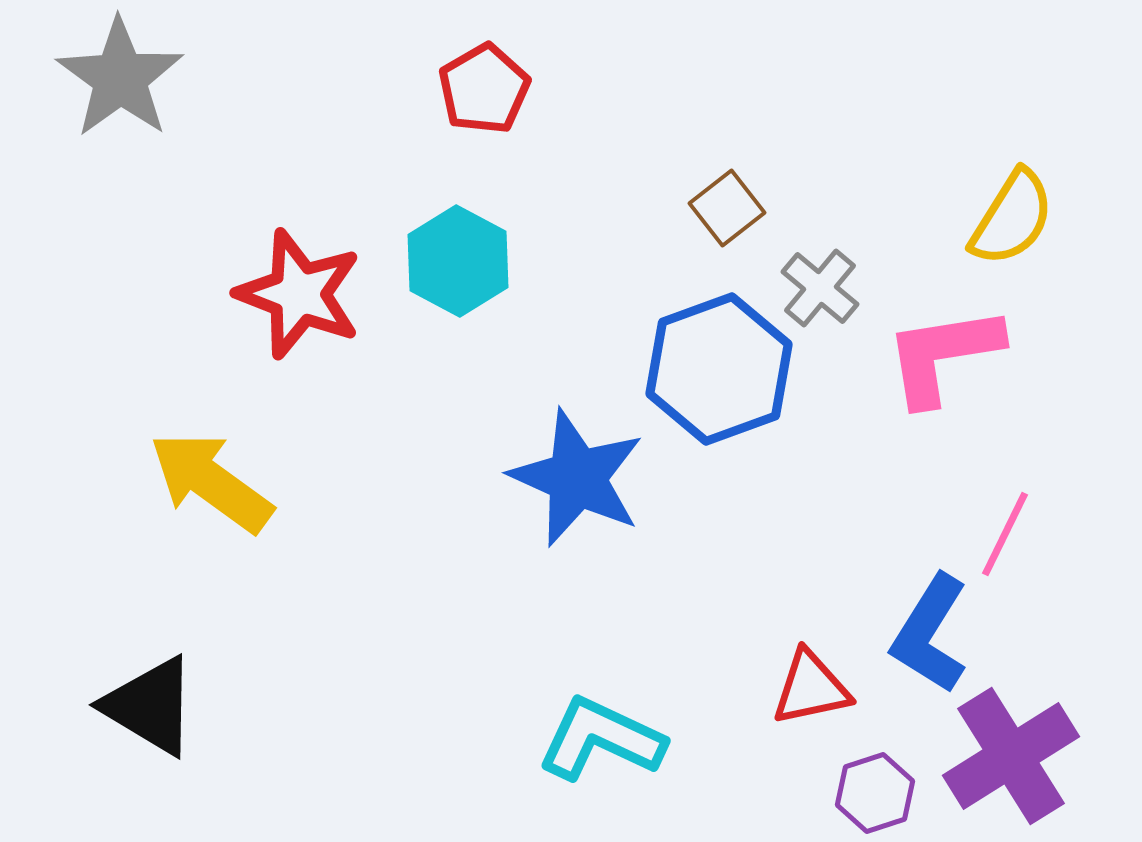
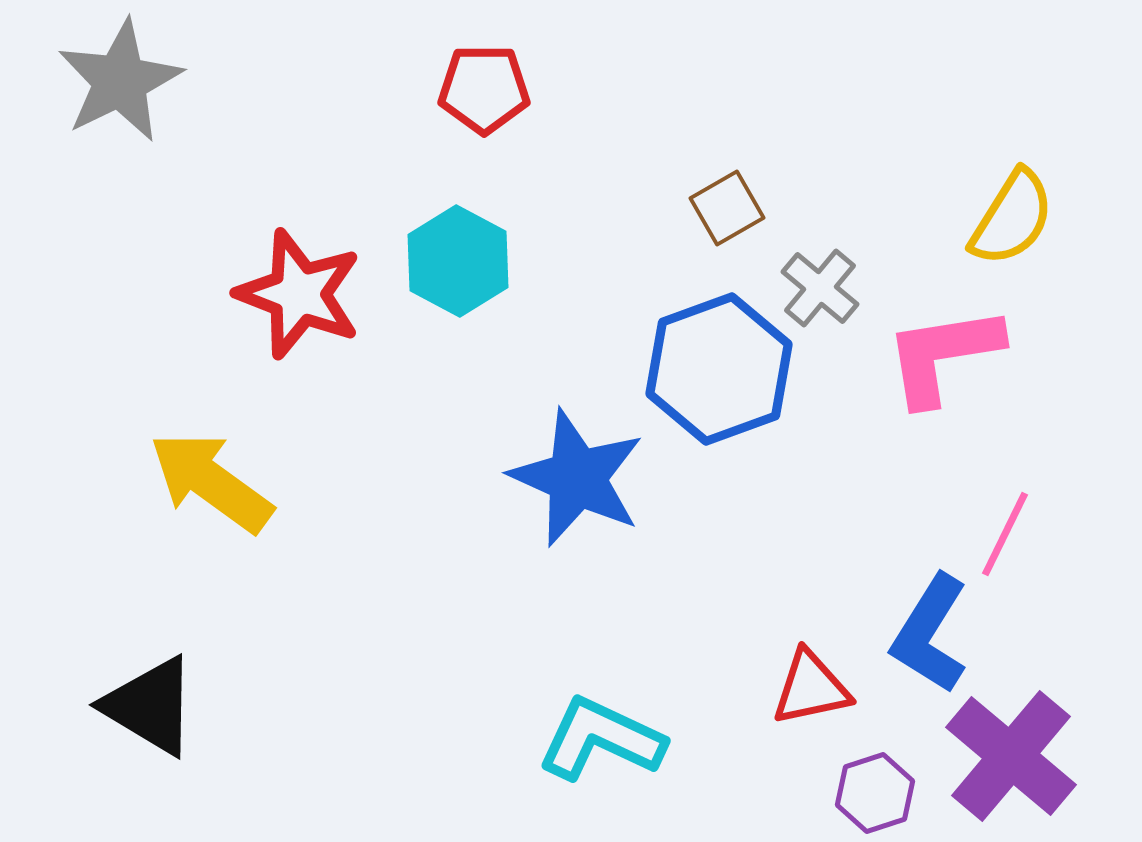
gray star: moved 3 px down; rotated 10 degrees clockwise
red pentagon: rotated 30 degrees clockwise
brown square: rotated 8 degrees clockwise
purple cross: rotated 18 degrees counterclockwise
